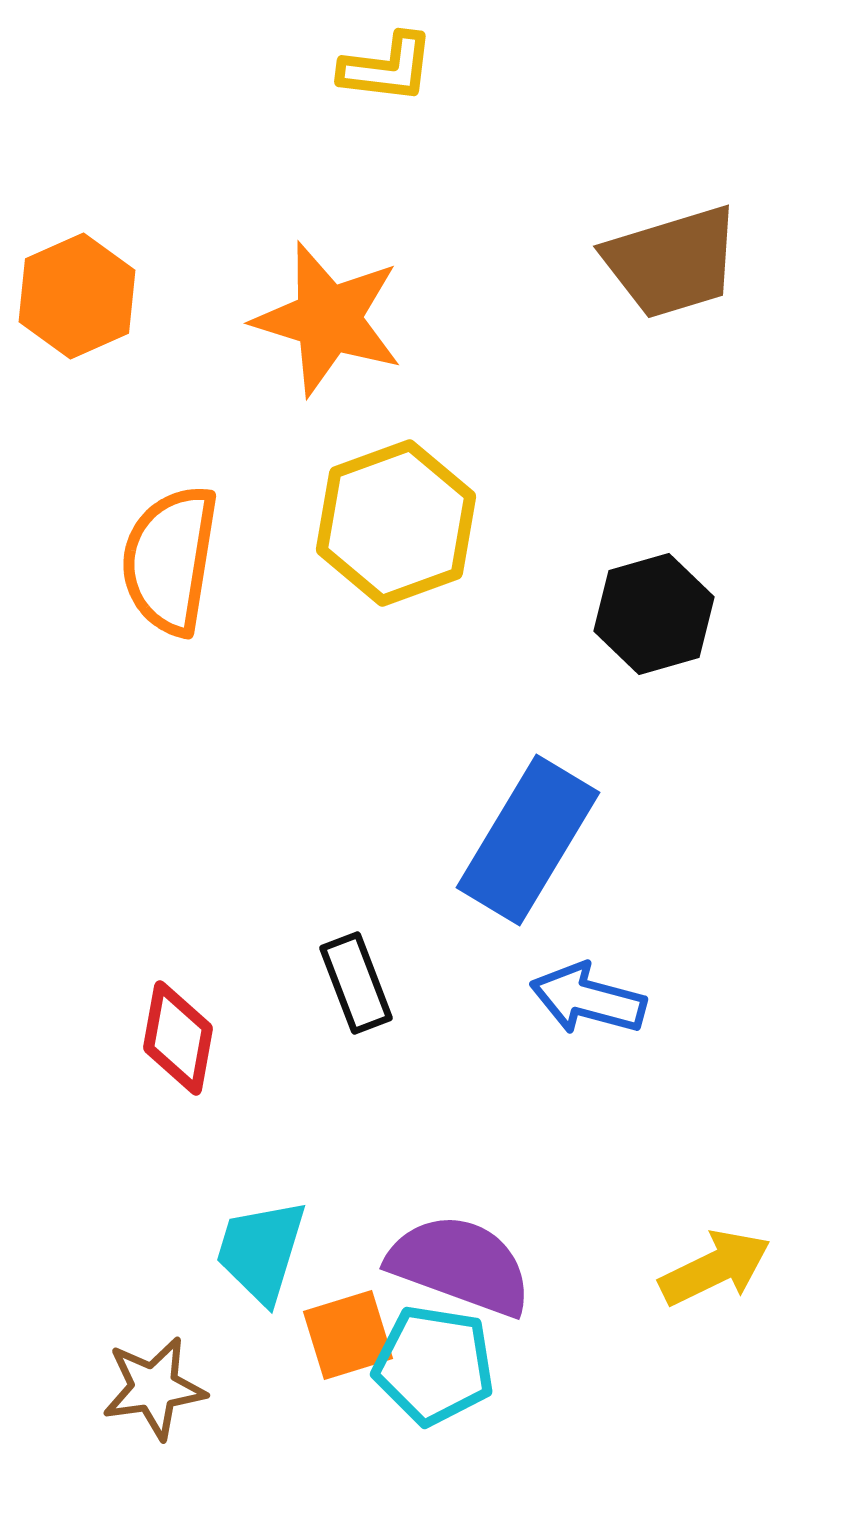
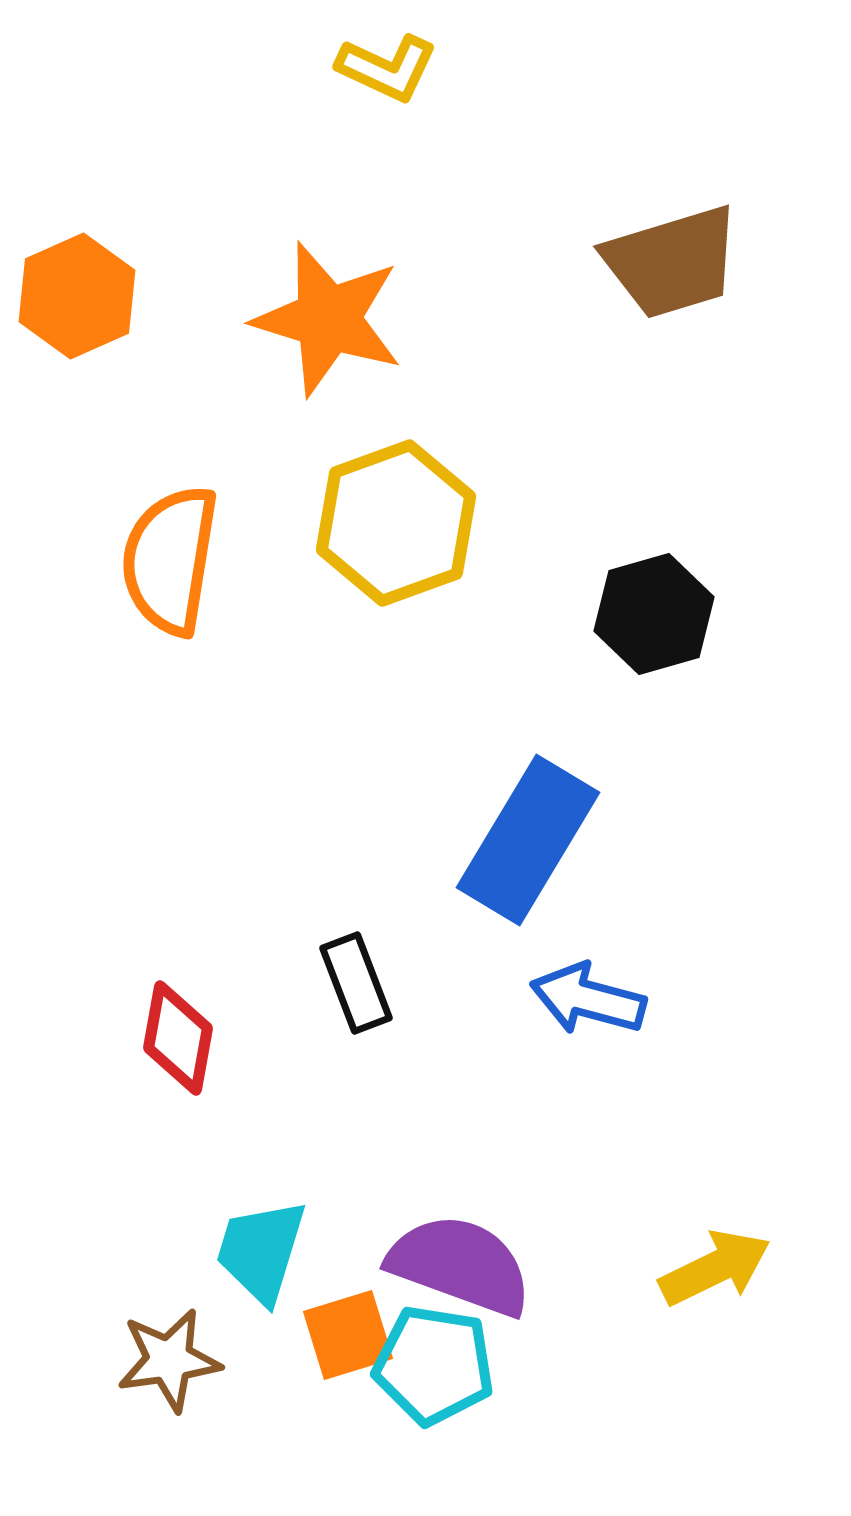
yellow L-shape: rotated 18 degrees clockwise
brown star: moved 15 px right, 28 px up
